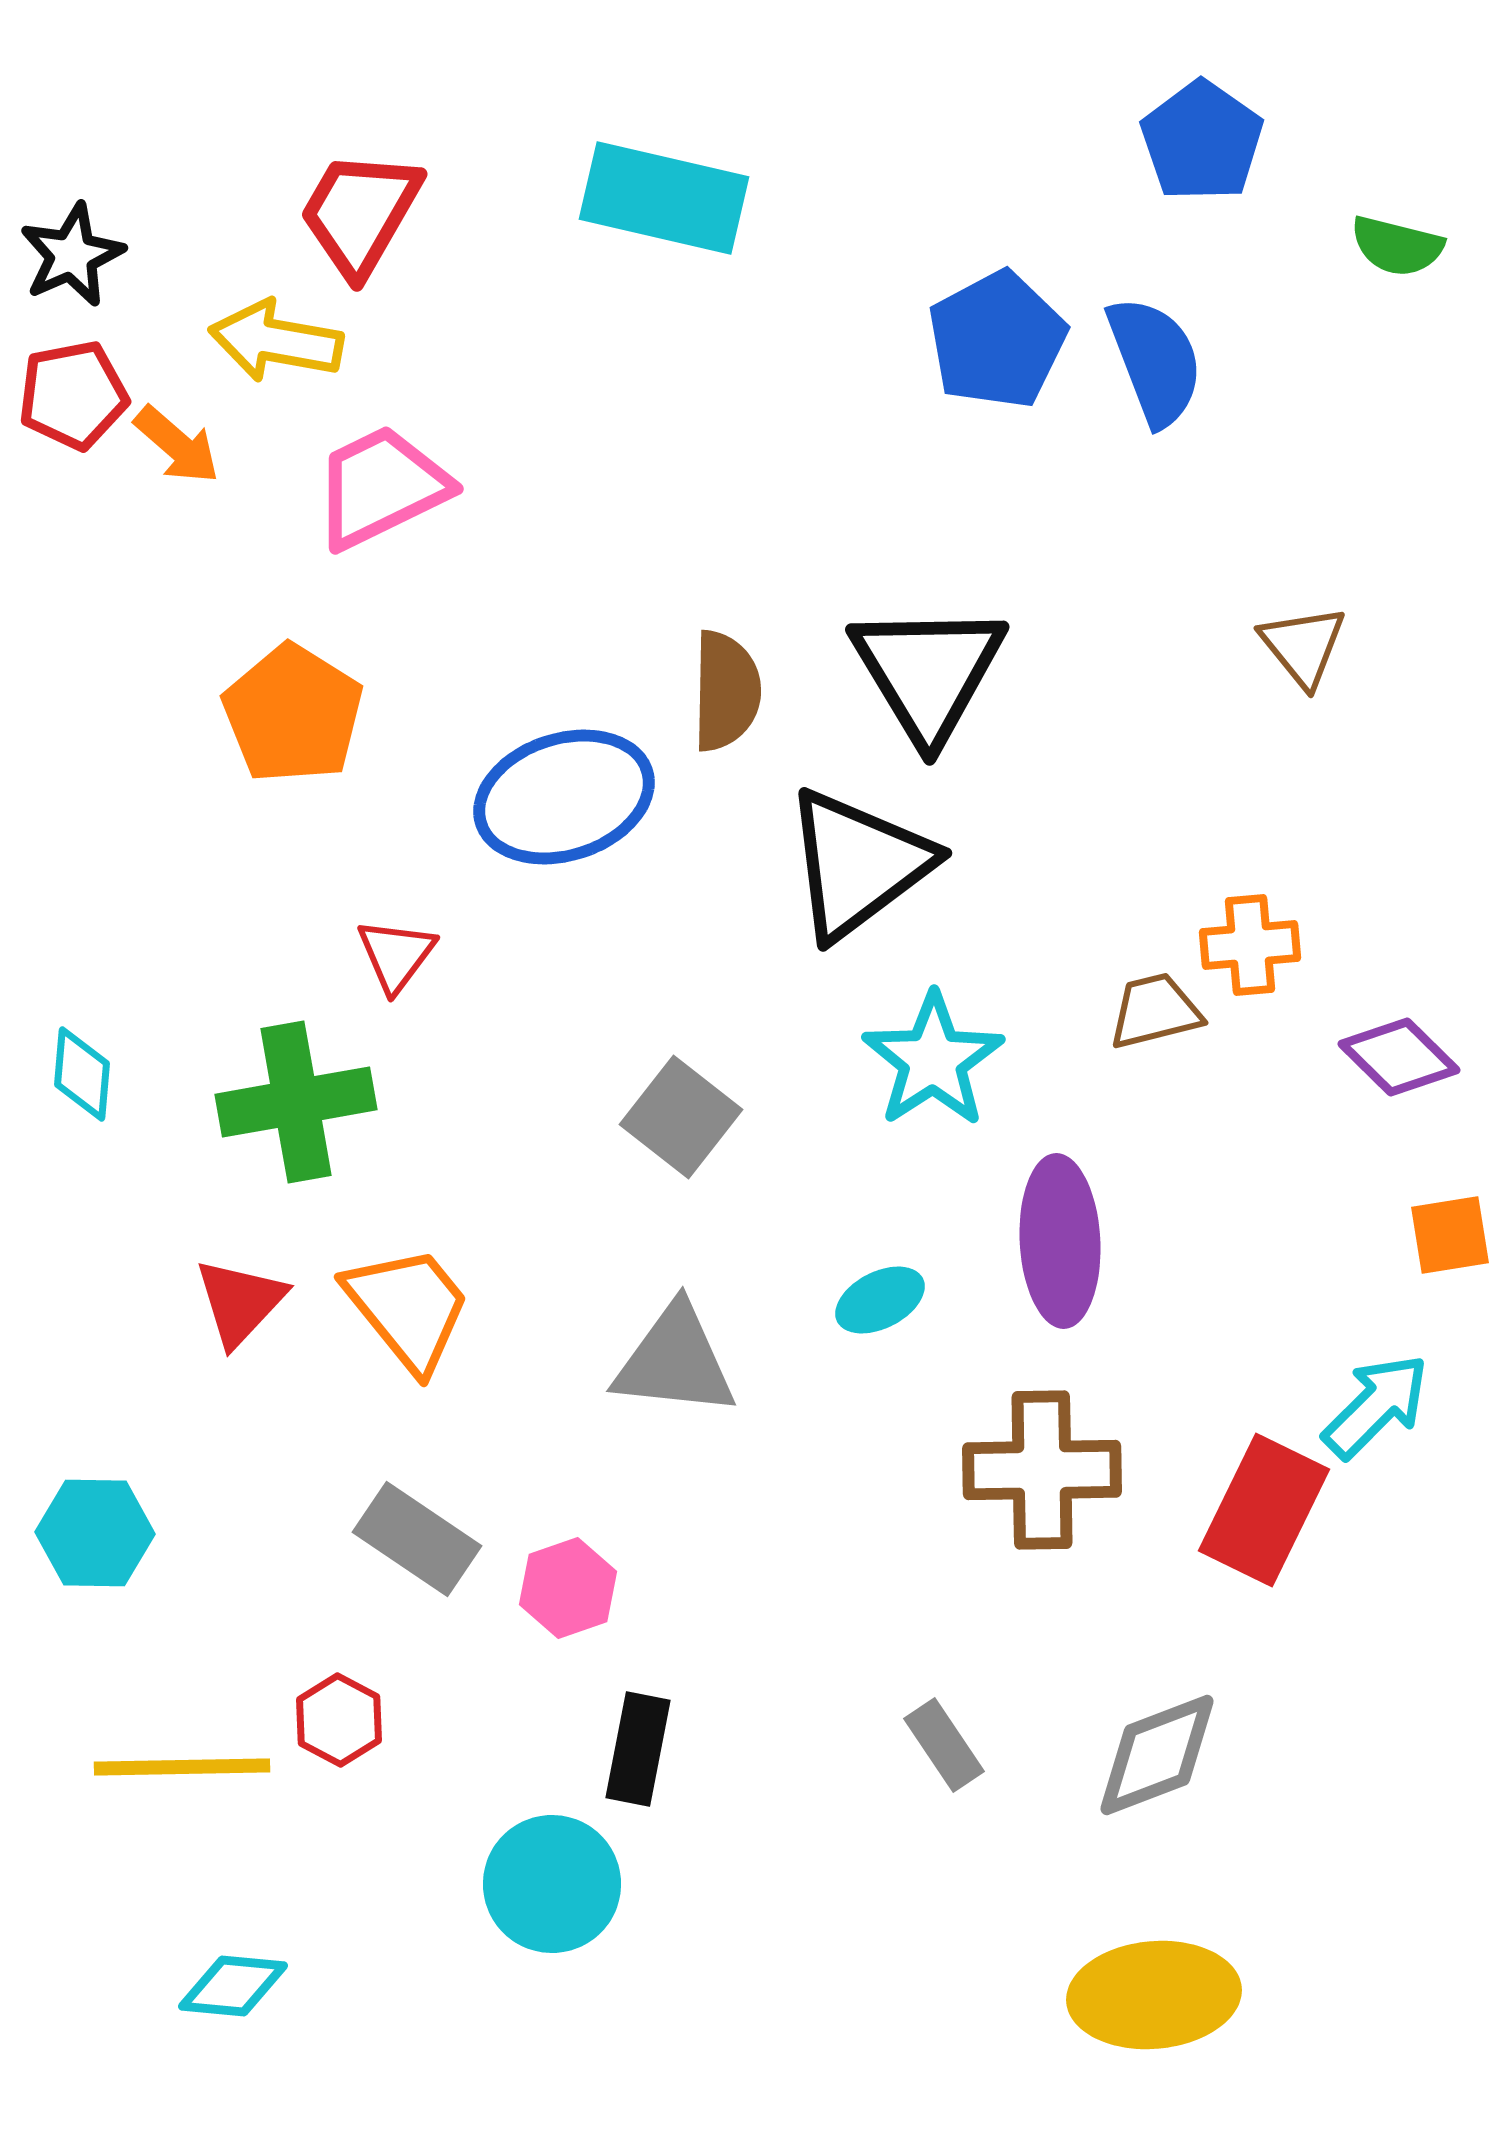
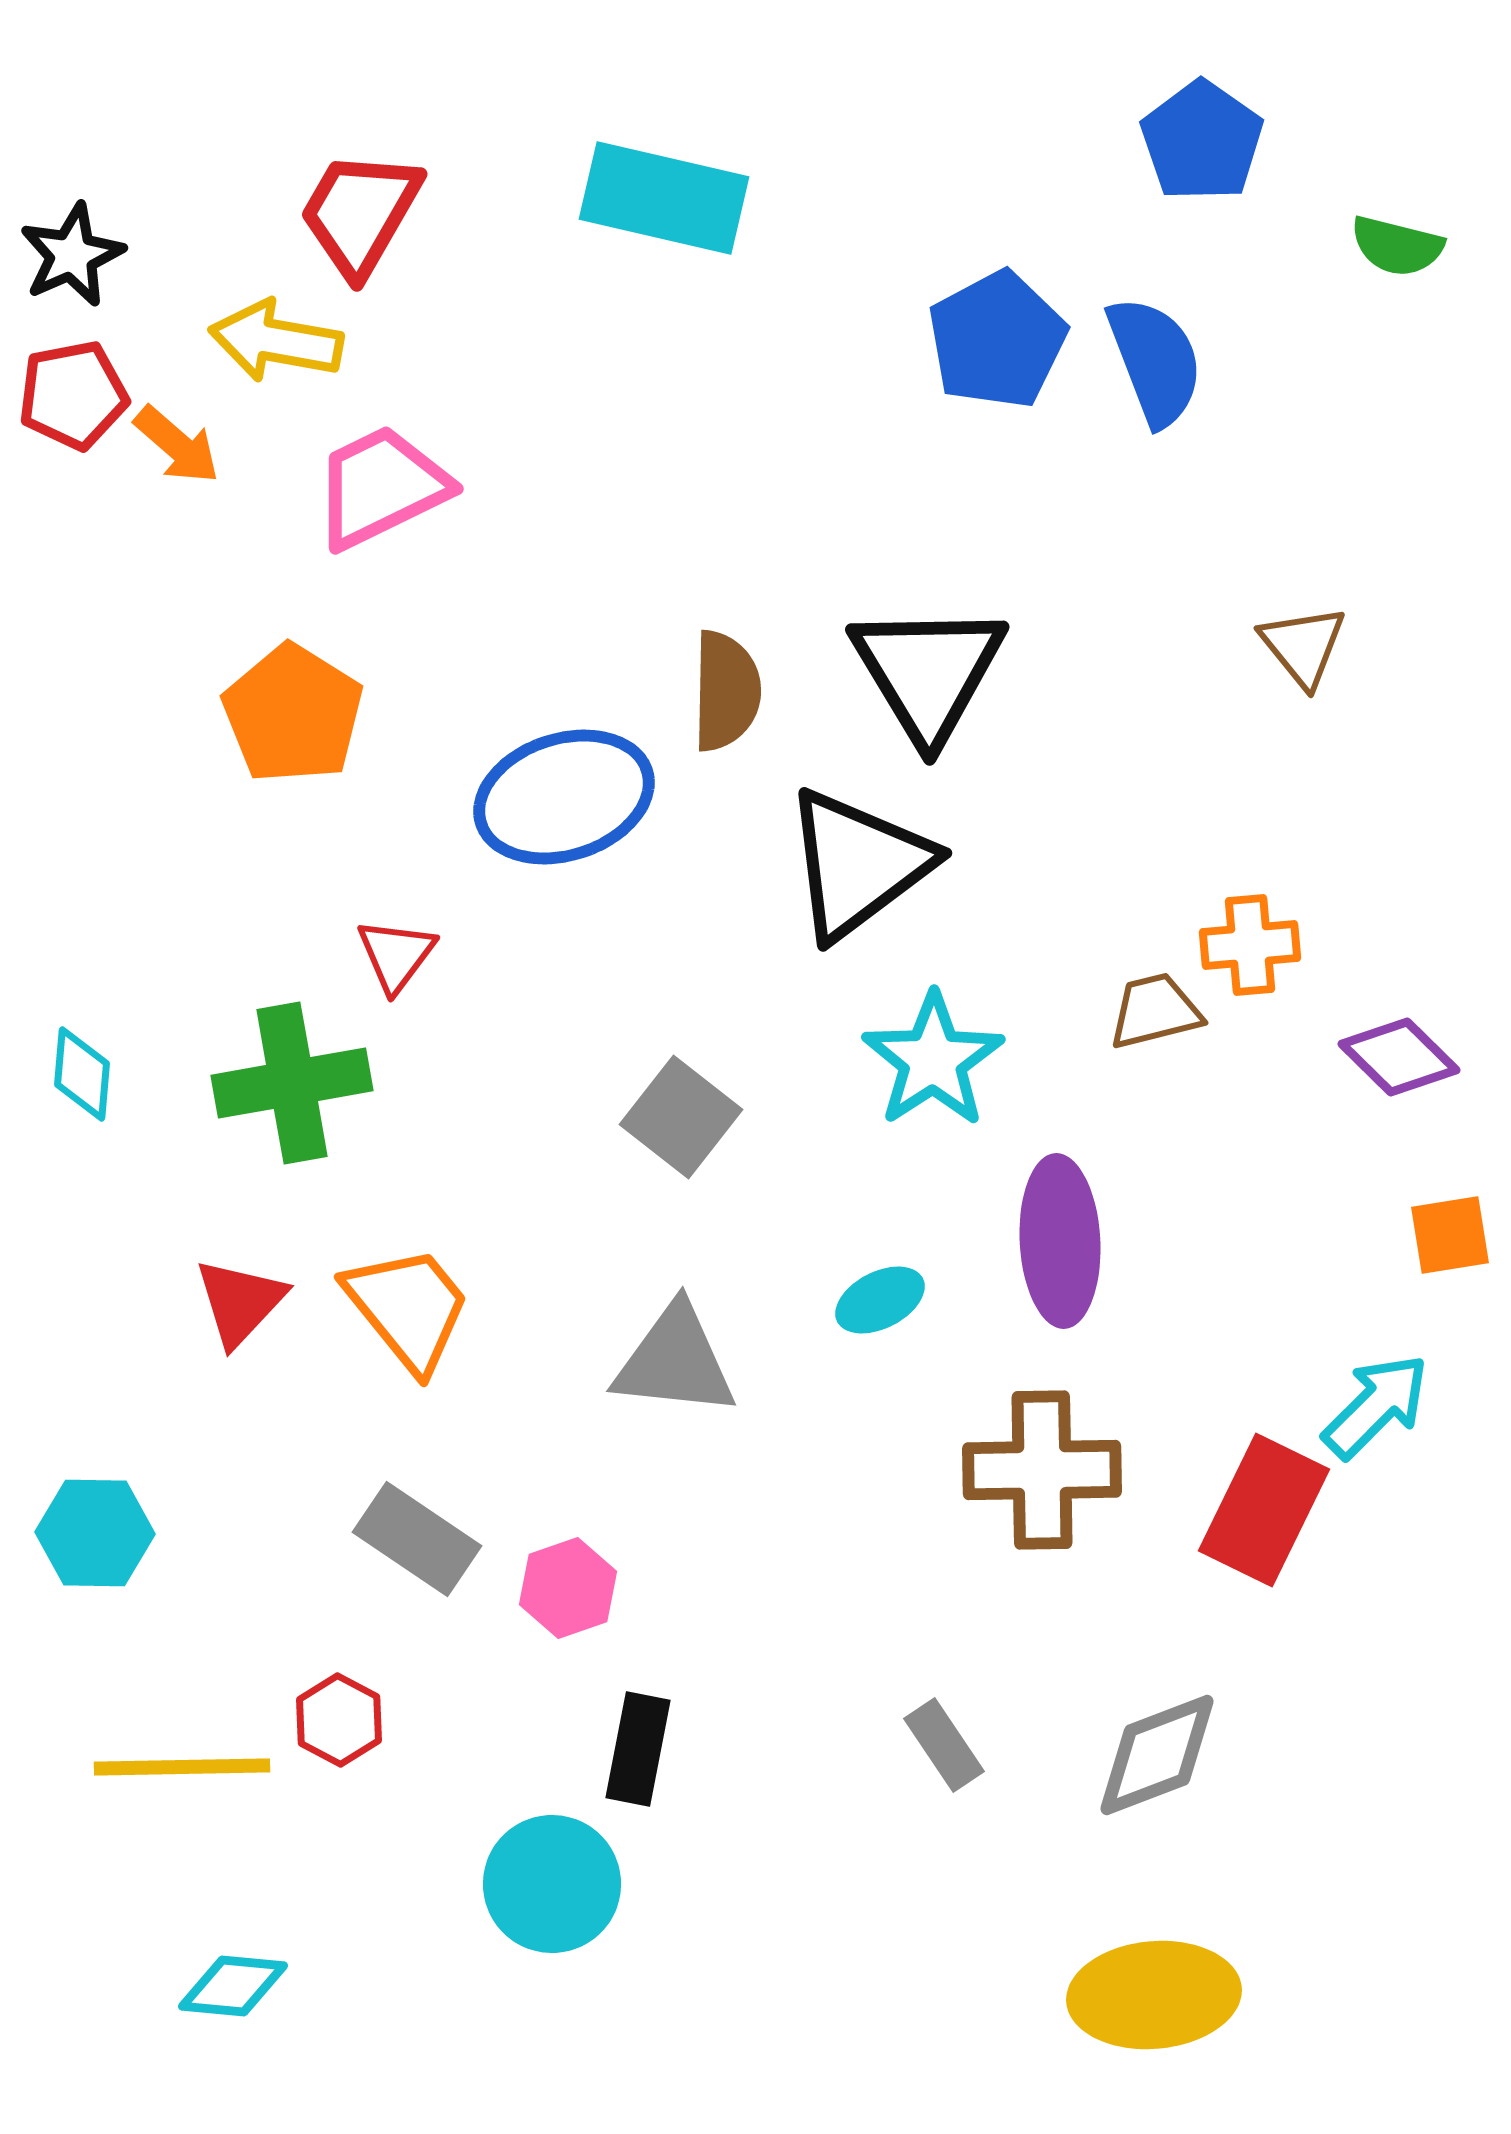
green cross at (296, 1102): moved 4 px left, 19 px up
